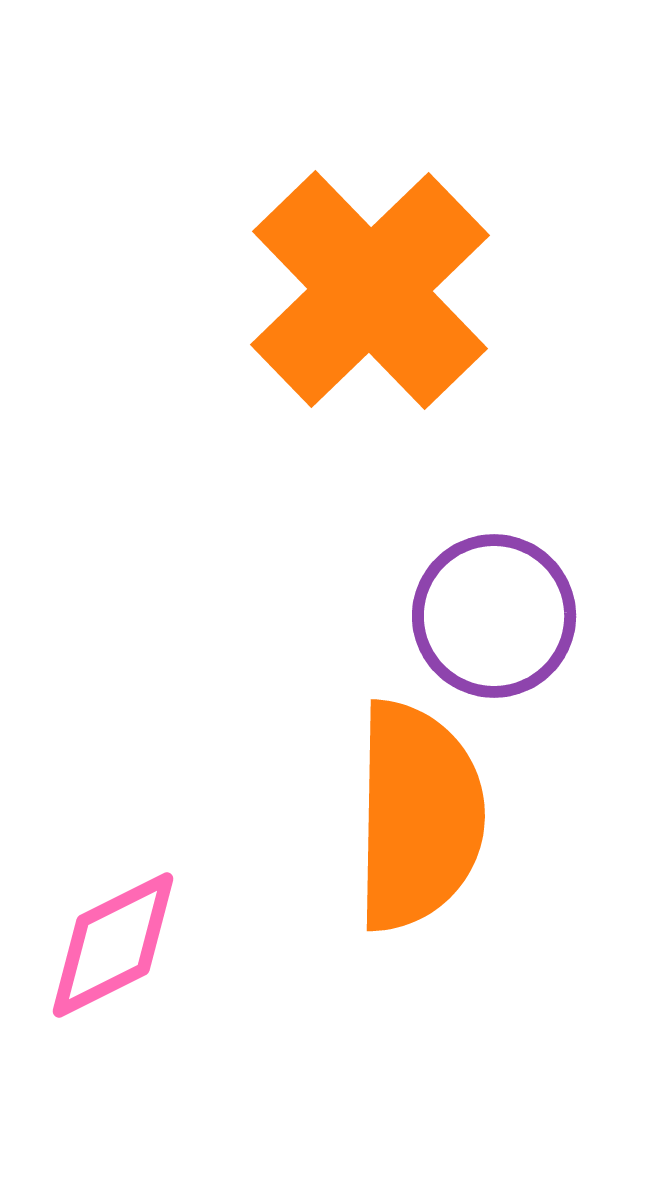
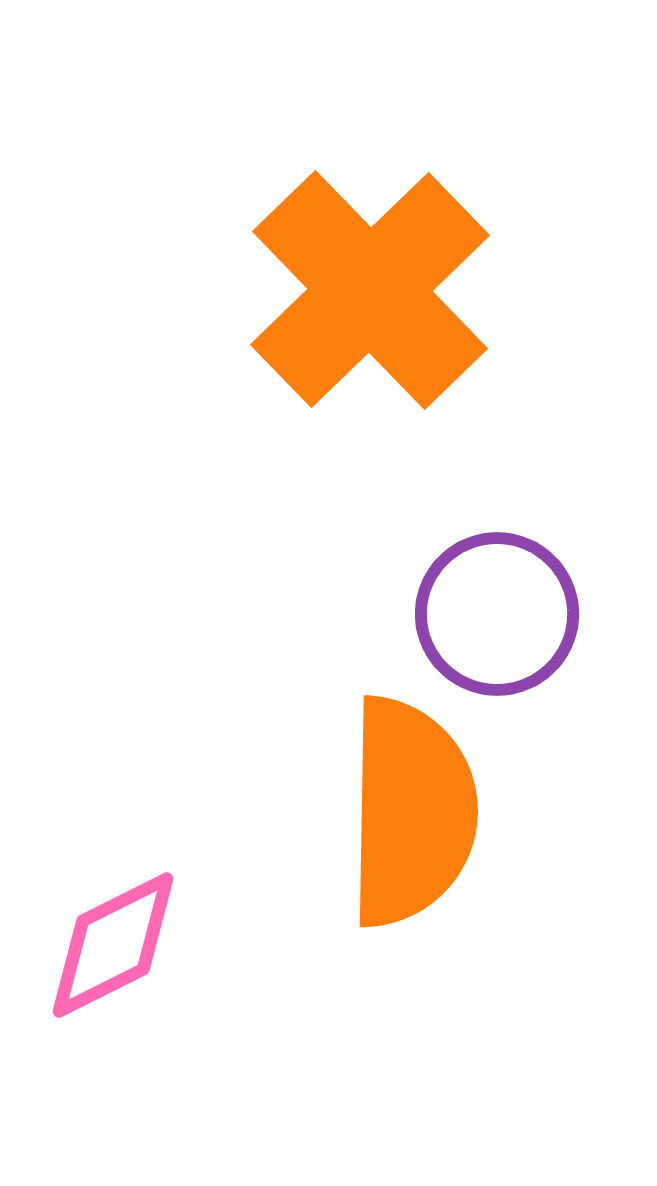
purple circle: moved 3 px right, 2 px up
orange semicircle: moved 7 px left, 4 px up
